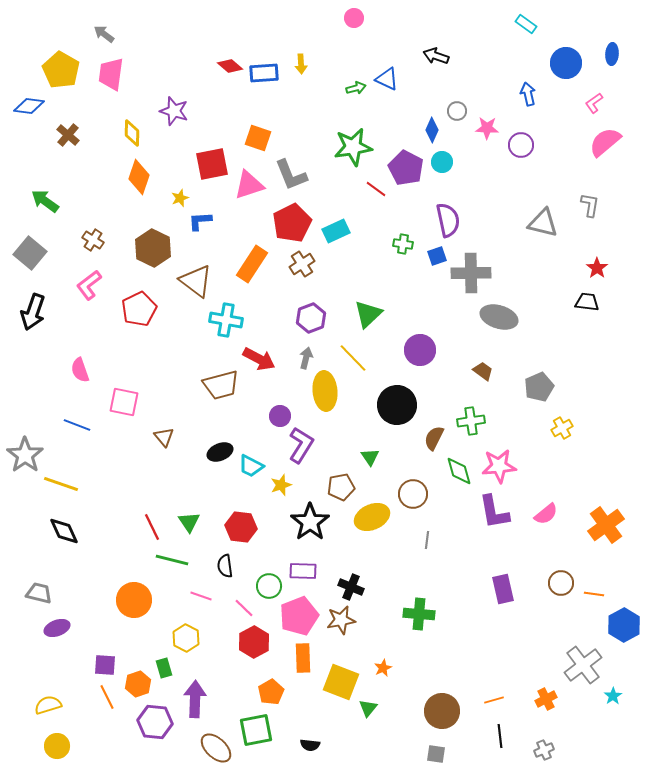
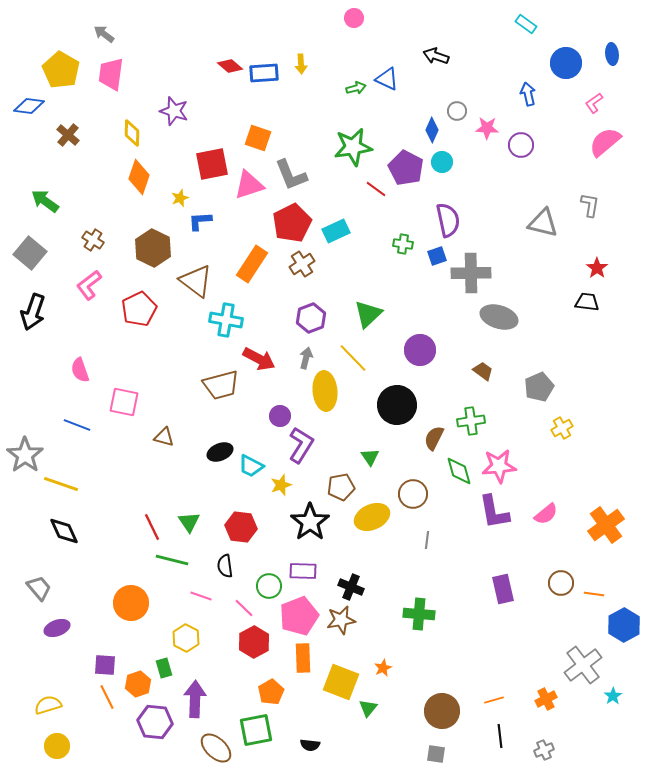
blue ellipse at (612, 54): rotated 10 degrees counterclockwise
brown triangle at (164, 437): rotated 35 degrees counterclockwise
gray trapezoid at (39, 593): moved 5 px up; rotated 36 degrees clockwise
orange circle at (134, 600): moved 3 px left, 3 px down
